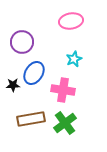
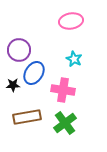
purple circle: moved 3 px left, 8 px down
cyan star: rotated 21 degrees counterclockwise
brown rectangle: moved 4 px left, 2 px up
